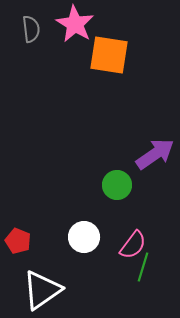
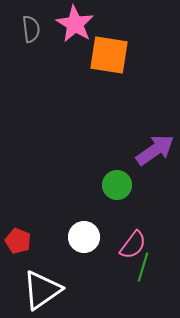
purple arrow: moved 4 px up
